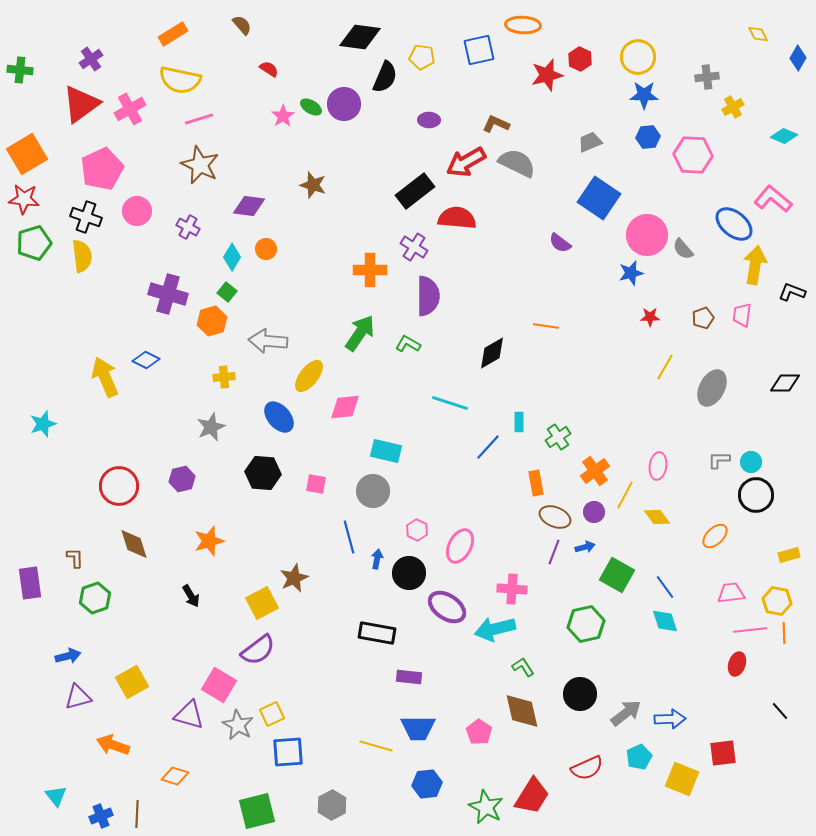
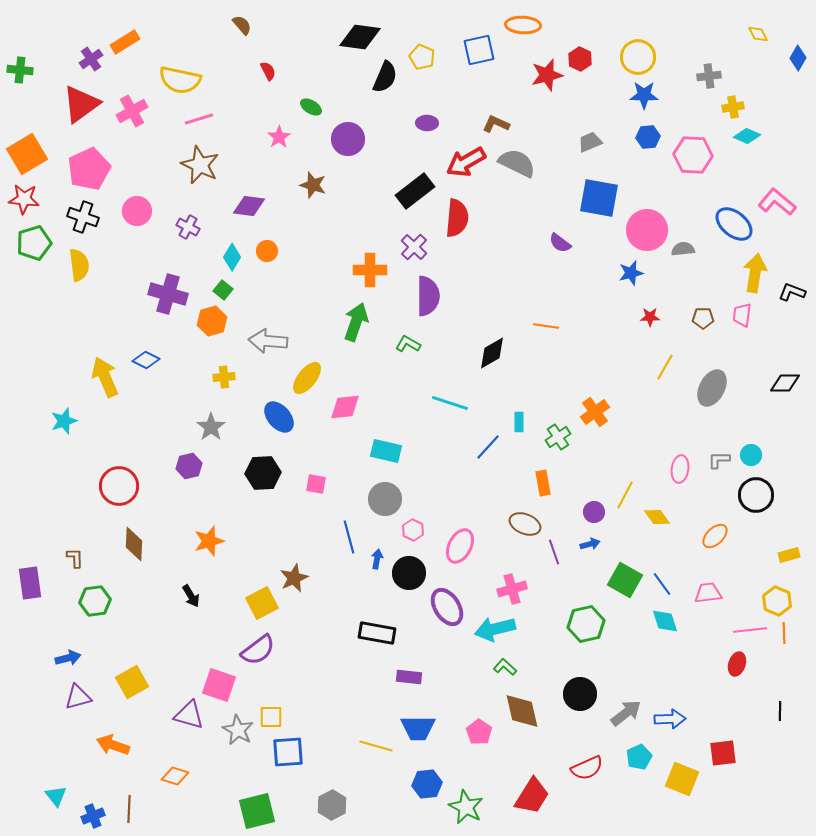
orange rectangle at (173, 34): moved 48 px left, 8 px down
yellow pentagon at (422, 57): rotated 15 degrees clockwise
red semicircle at (269, 69): moved 1 px left, 2 px down; rotated 30 degrees clockwise
gray cross at (707, 77): moved 2 px right, 1 px up
purple circle at (344, 104): moved 4 px right, 35 px down
yellow cross at (733, 107): rotated 20 degrees clockwise
pink cross at (130, 109): moved 2 px right, 2 px down
pink star at (283, 116): moved 4 px left, 21 px down
purple ellipse at (429, 120): moved 2 px left, 3 px down
cyan diamond at (784, 136): moved 37 px left
pink pentagon at (102, 169): moved 13 px left
blue square at (599, 198): rotated 24 degrees counterclockwise
pink L-shape at (773, 199): moved 4 px right, 3 px down
black cross at (86, 217): moved 3 px left
red semicircle at (457, 218): rotated 90 degrees clockwise
pink circle at (647, 235): moved 5 px up
purple cross at (414, 247): rotated 12 degrees clockwise
orange circle at (266, 249): moved 1 px right, 2 px down
gray semicircle at (683, 249): rotated 125 degrees clockwise
yellow semicircle at (82, 256): moved 3 px left, 9 px down
yellow arrow at (755, 265): moved 8 px down
green square at (227, 292): moved 4 px left, 2 px up
brown pentagon at (703, 318): rotated 20 degrees clockwise
green arrow at (360, 333): moved 4 px left, 11 px up; rotated 15 degrees counterclockwise
yellow ellipse at (309, 376): moved 2 px left, 2 px down
cyan star at (43, 424): moved 21 px right, 3 px up
gray star at (211, 427): rotated 12 degrees counterclockwise
cyan circle at (751, 462): moved 7 px up
pink ellipse at (658, 466): moved 22 px right, 3 px down
orange cross at (595, 471): moved 59 px up
black hexagon at (263, 473): rotated 8 degrees counterclockwise
purple hexagon at (182, 479): moved 7 px right, 13 px up
orange rectangle at (536, 483): moved 7 px right
gray circle at (373, 491): moved 12 px right, 8 px down
brown ellipse at (555, 517): moved 30 px left, 7 px down
pink hexagon at (417, 530): moved 4 px left
brown diamond at (134, 544): rotated 20 degrees clockwise
blue arrow at (585, 547): moved 5 px right, 3 px up
purple line at (554, 552): rotated 40 degrees counterclockwise
green square at (617, 575): moved 8 px right, 5 px down
blue line at (665, 587): moved 3 px left, 3 px up
pink cross at (512, 589): rotated 20 degrees counterclockwise
pink trapezoid at (731, 593): moved 23 px left
green hexagon at (95, 598): moved 3 px down; rotated 12 degrees clockwise
yellow hexagon at (777, 601): rotated 12 degrees clockwise
purple ellipse at (447, 607): rotated 24 degrees clockwise
blue arrow at (68, 656): moved 2 px down
green L-shape at (523, 667): moved 18 px left; rotated 15 degrees counterclockwise
pink square at (219, 685): rotated 12 degrees counterclockwise
black line at (780, 711): rotated 42 degrees clockwise
yellow square at (272, 714): moved 1 px left, 3 px down; rotated 25 degrees clockwise
gray star at (238, 725): moved 5 px down
green star at (486, 807): moved 20 px left
brown line at (137, 814): moved 8 px left, 5 px up
blue cross at (101, 816): moved 8 px left
